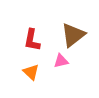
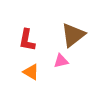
red L-shape: moved 5 px left
orange triangle: rotated 12 degrees counterclockwise
